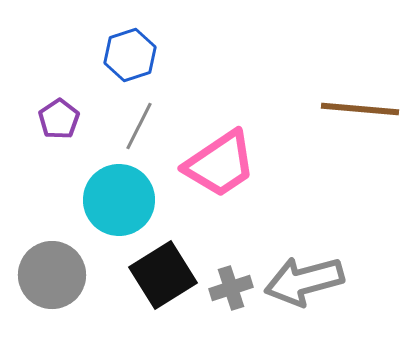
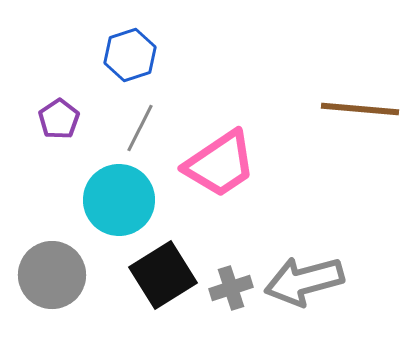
gray line: moved 1 px right, 2 px down
